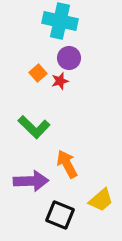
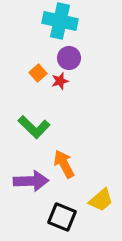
orange arrow: moved 3 px left
black square: moved 2 px right, 2 px down
